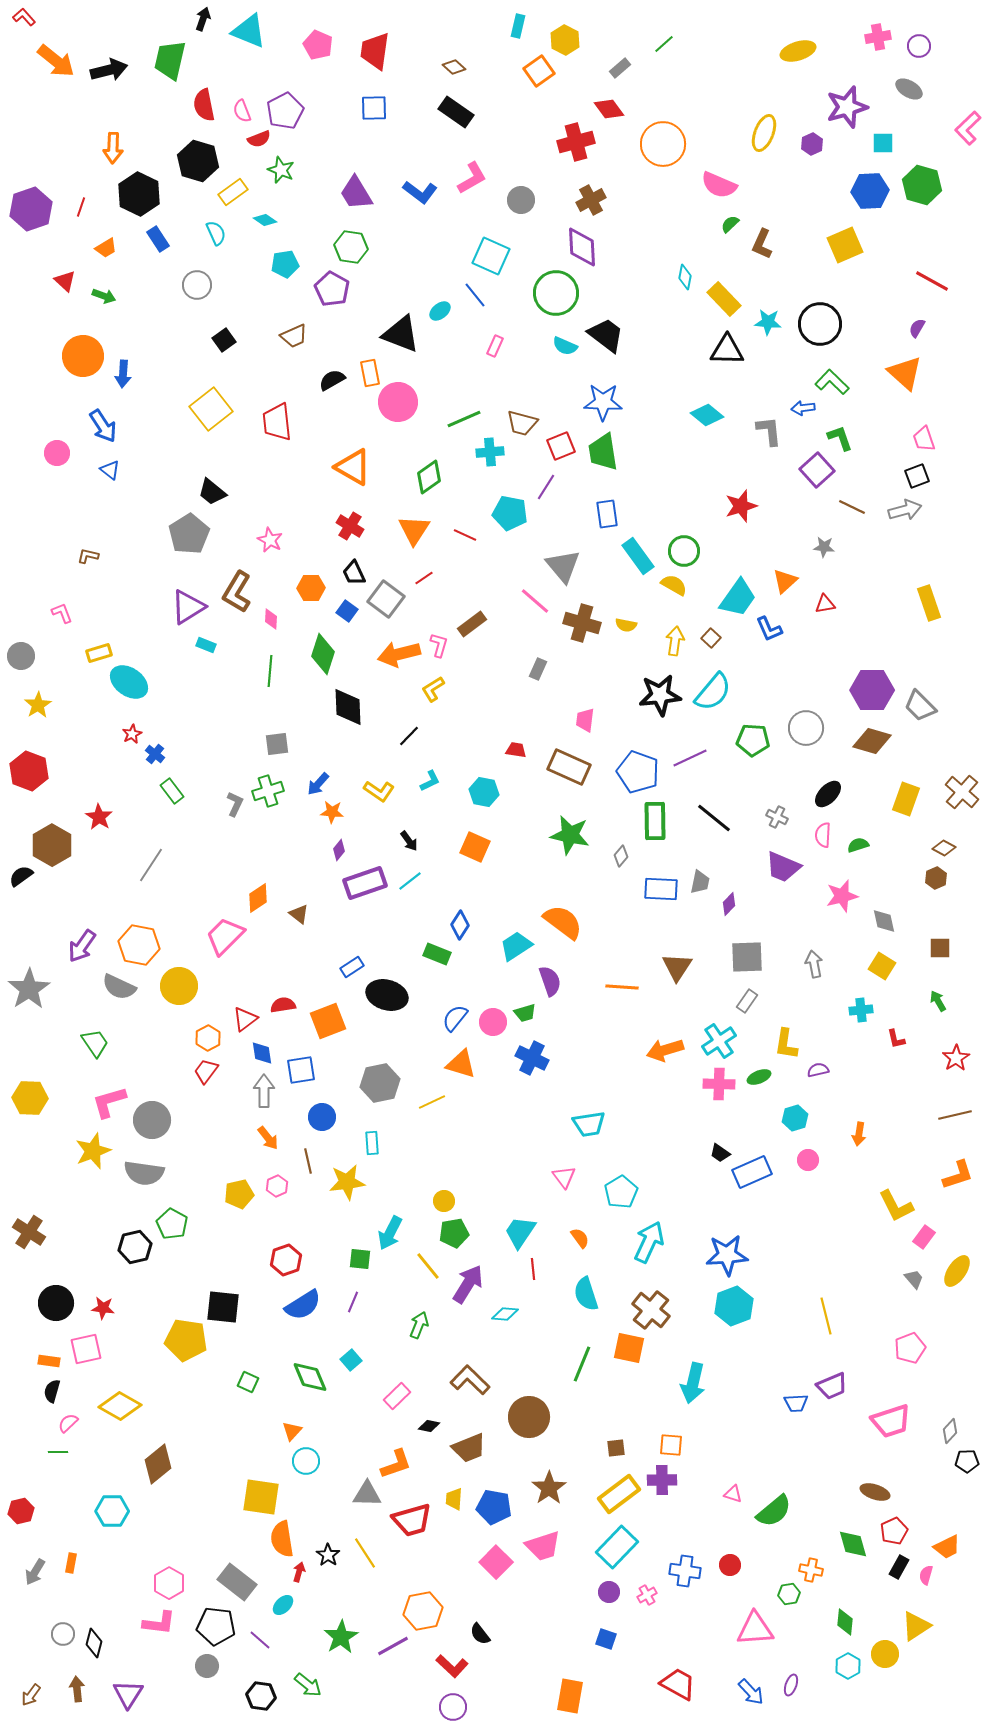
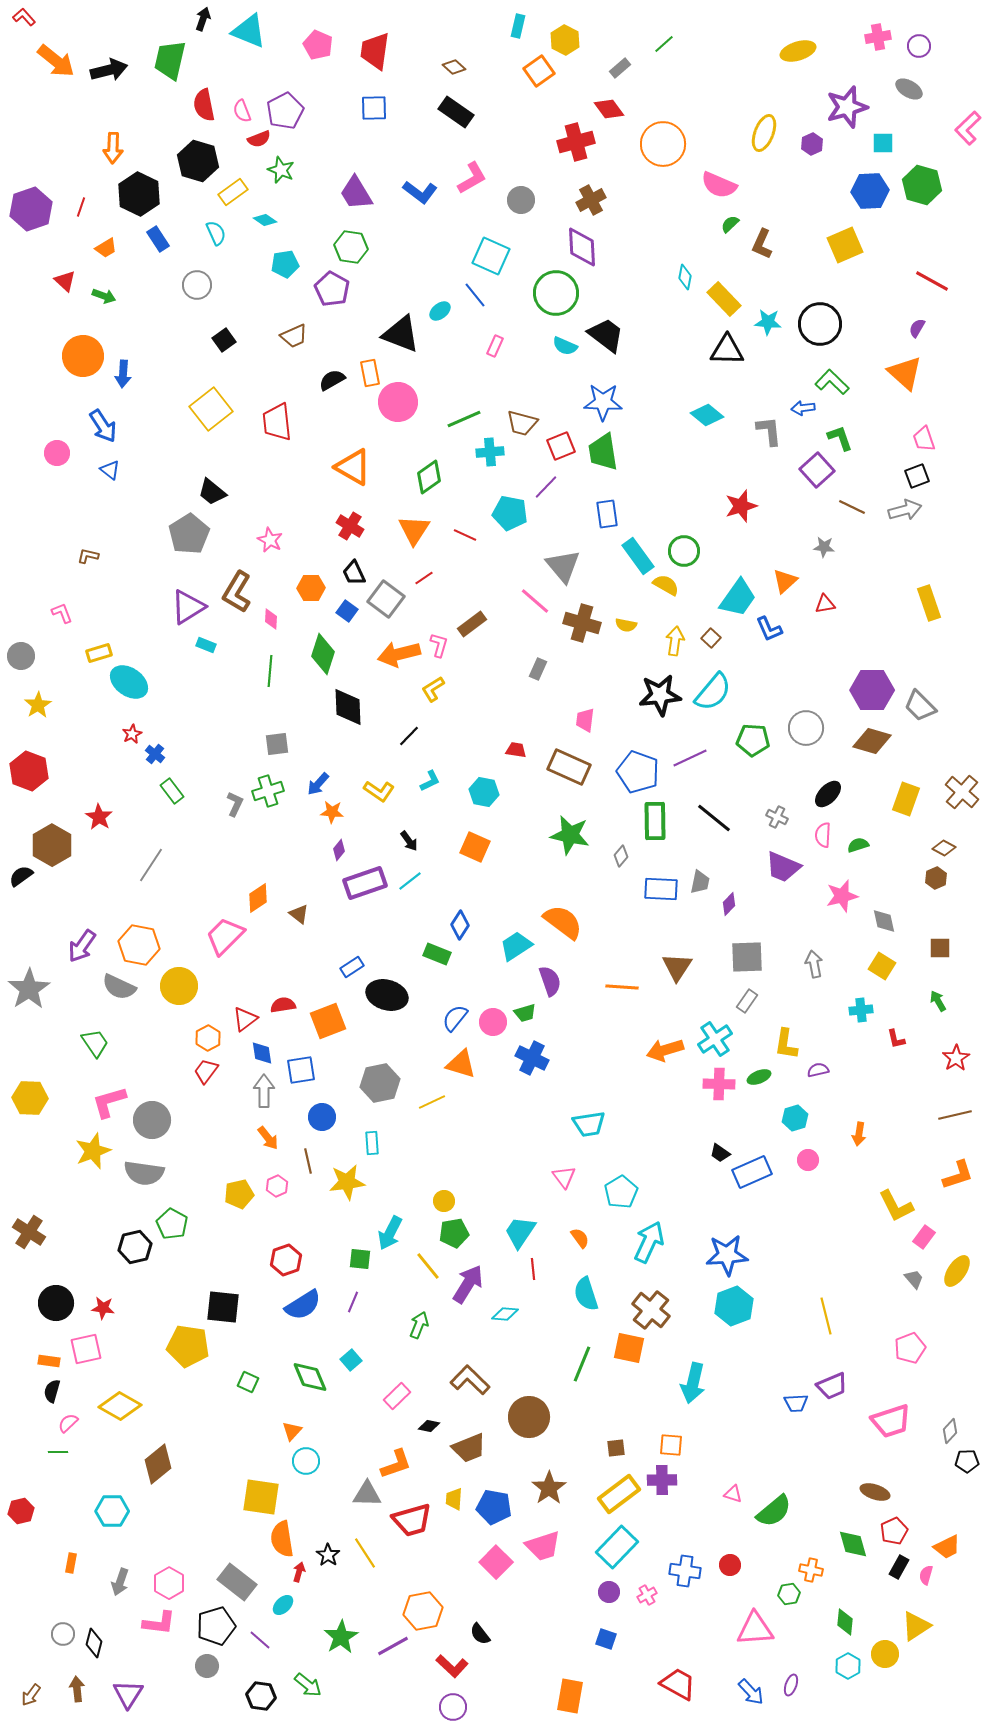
purple line at (546, 487): rotated 12 degrees clockwise
yellow semicircle at (674, 585): moved 8 px left
cyan cross at (719, 1041): moved 4 px left, 2 px up
yellow pentagon at (186, 1340): moved 2 px right, 6 px down
gray arrow at (35, 1572): moved 85 px right, 10 px down; rotated 12 degrees counterclockwise
black pentagon at (216, 1626): rotated 24 degrees counterclockwise
